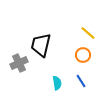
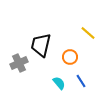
orange circle: moved 13 px left, 2 px down
cyan semicircle: moved 2 px right; rotated 32 degrees counterclockwise
